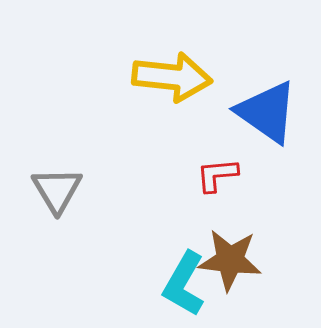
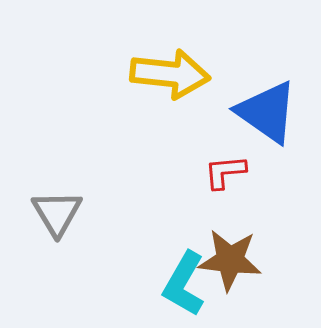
yellow arrow: moved 2 px left, 3 px up
red L-shape: moved 8 px right, 3 px up
gray triangle: moved 23 px down
